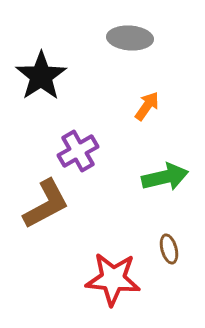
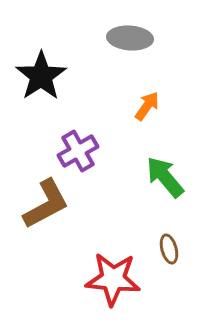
green arrow: rotated 117 degrees counterclockwise
